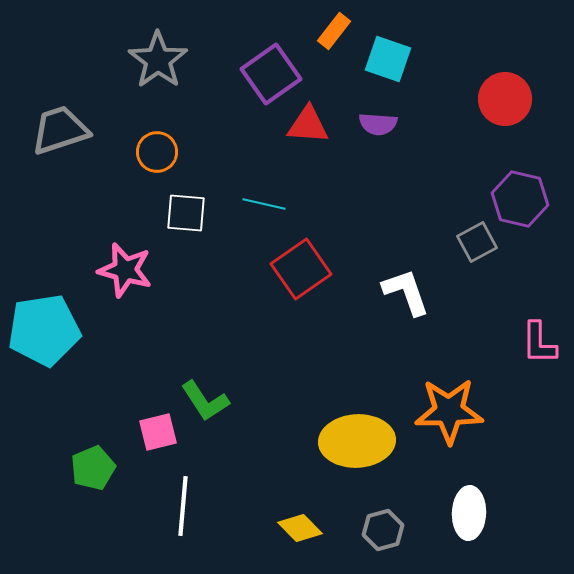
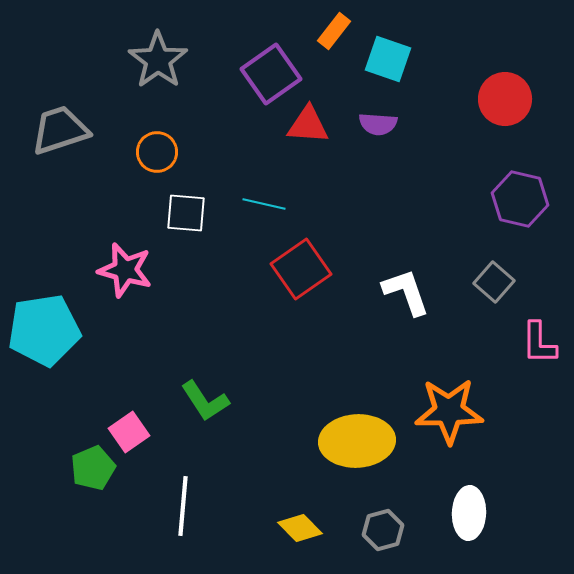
gray square: moved 17 px right, 40 px down; rotated 21 degrees counterclockwise
pink square: moved 29 px left; rotated 21 degrees counterclockwise
